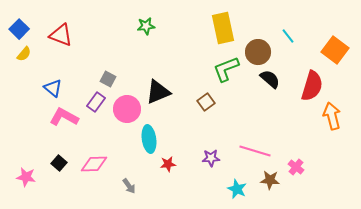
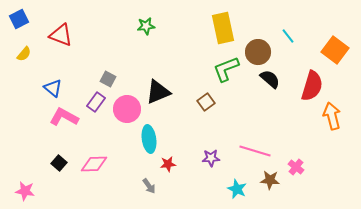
blue square: moved 10 px up; rotated 18 degrees clockwise
pink star: moved 1 px left, 14 px down
gray arrow: moved 20 px right
